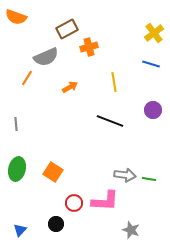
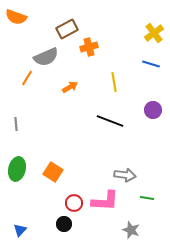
green line: moved 2 px left, 19 px down
black circle: moved 8 px right
